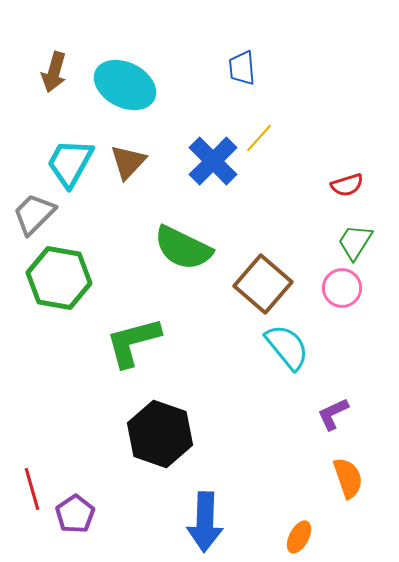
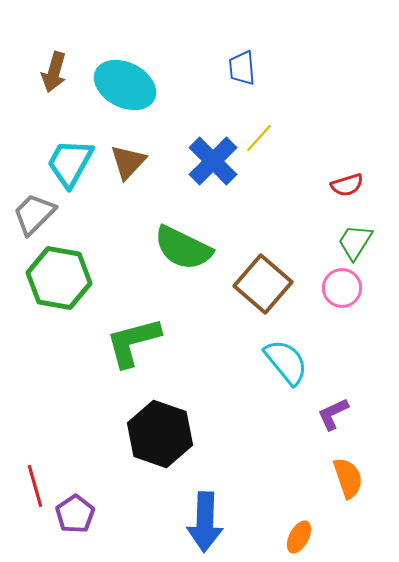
cyan semicircle: moved 1 px left, 15 px down
red line: moved 3 px right, 3 px up
